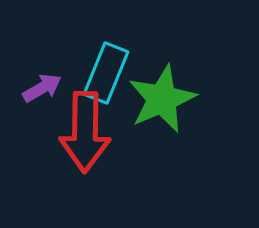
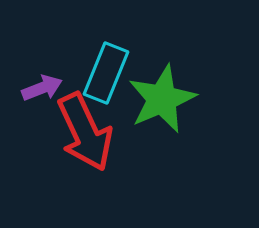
purple arrow: rotated 9 degrees clockwise
red arrow: rotated 26 degrees counterclockwise
